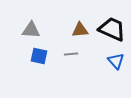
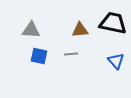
black trapezoid: moved 1 px right, 6 px up; rotated 12 degrees counterclockwise
